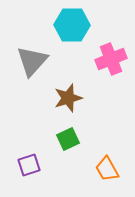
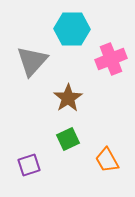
cyan hexagon: moved 4 px down
brown star: rotated 16 degrees counterclockwise
orange trapezoid: moved 9 px up
